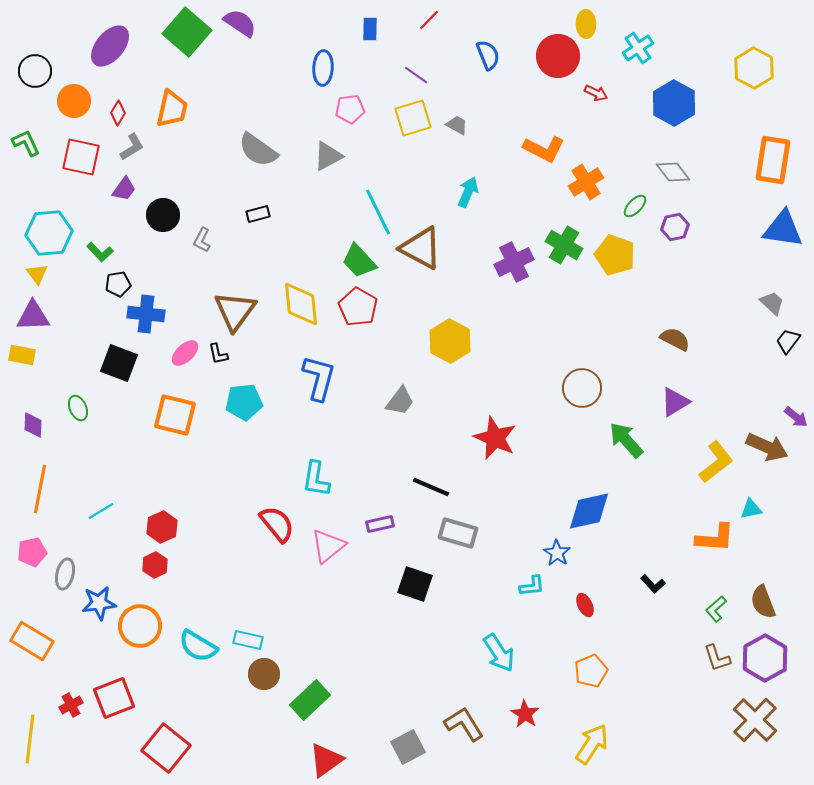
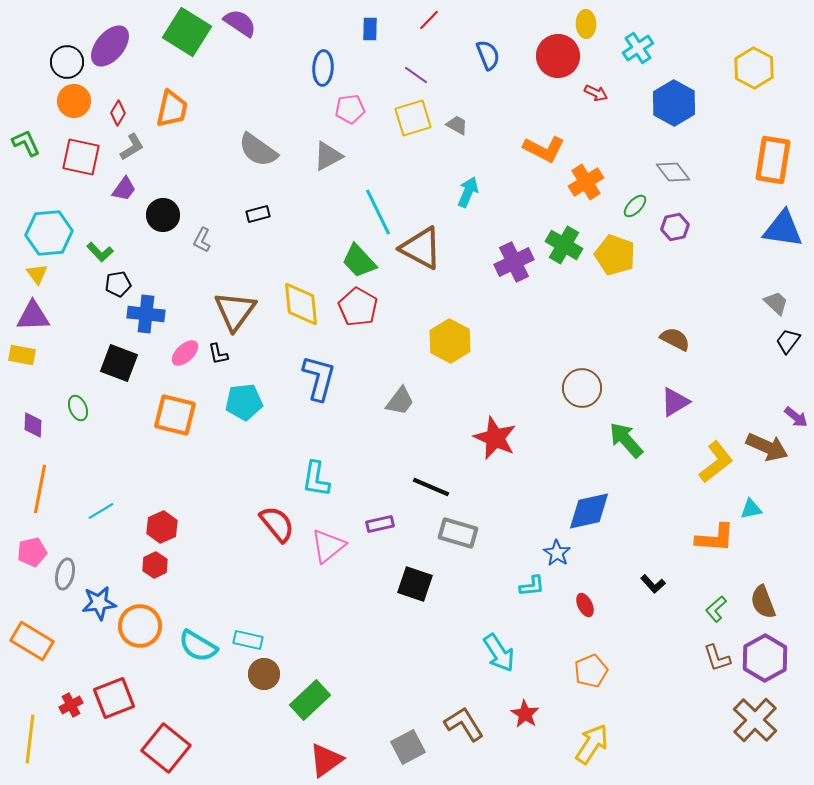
green square at (187, 32): rotated 9 degrees counterclockwise
black circle at (35, 71): moved 32 px right, 9 px up
gray trapezoid at (772, 303): moved 4 px right
